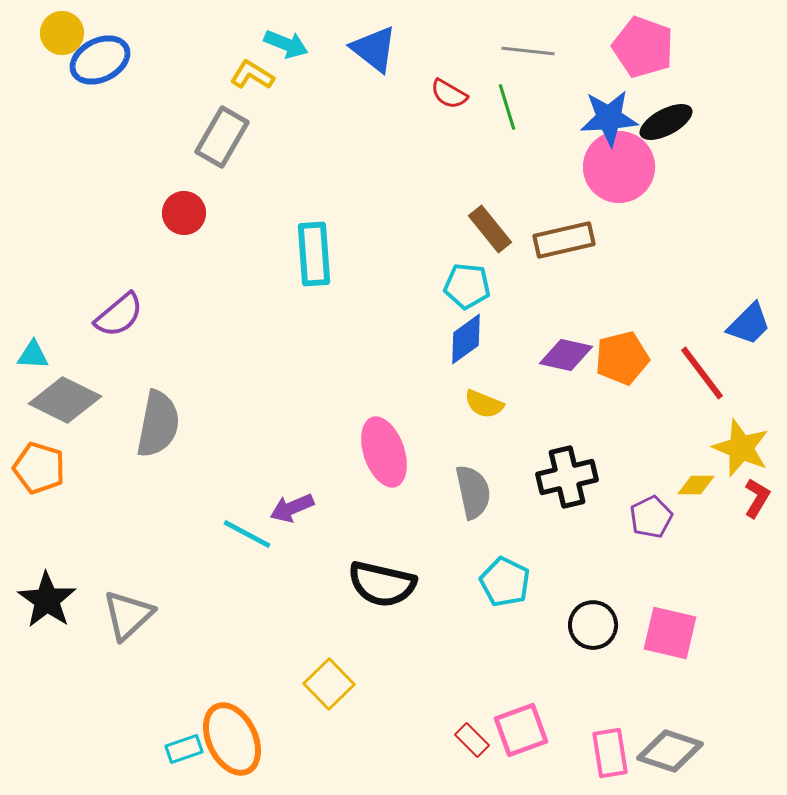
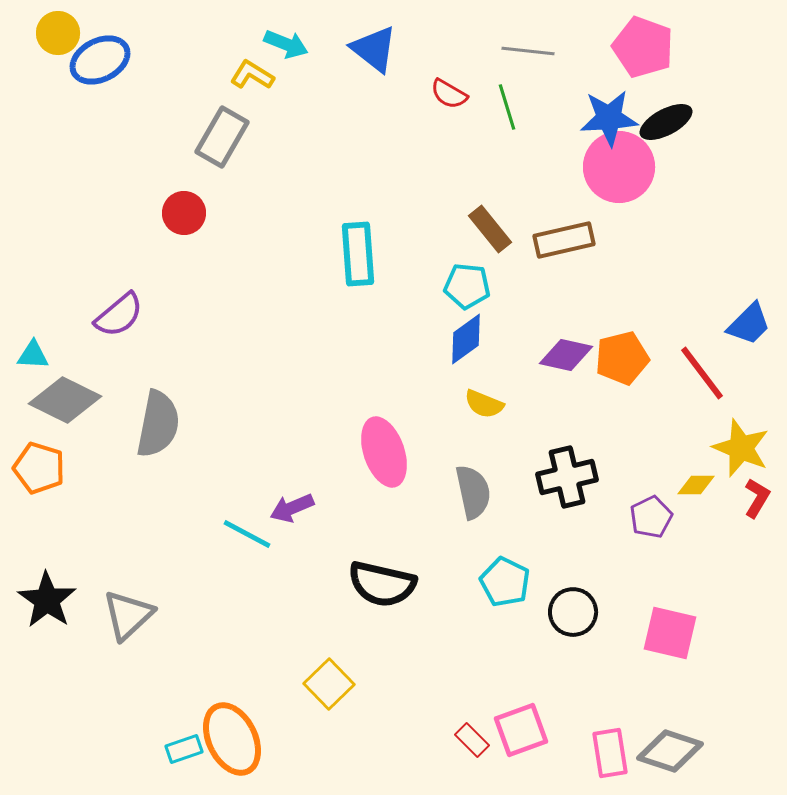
yellow circle at (62, 33): moved 4 px left
cyan rectangle at (314, 254): moved 44 px right
black circle at (593, 625): moved 20 px left, 13 px up
